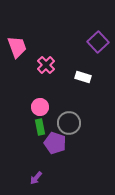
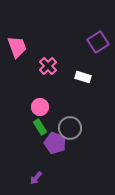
purple square: rotated 10 degrees clockwise
pink cross: moved 2 px right, 1 px down
gray circle: moved 1 px right, 5 px down
green rectangle: rotated 21 degrees counterclockwise
